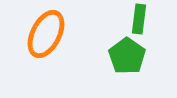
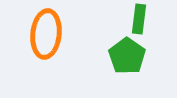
orange ellipse: rotated 21 degrees counterclockwise
